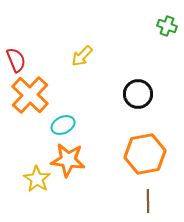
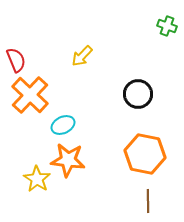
orange hexagon: rotated 21 degrees clockwise
